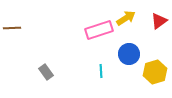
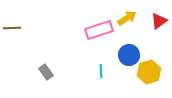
yellow arrow: moved 1 px right
blue circle: moved 1 px down
yellow hexagon: moved 6 px left
